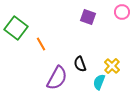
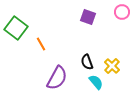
black semicircle: moved 7 px right, 2 px up
cyan semicircle: moved 3 px left; rotated 119 degrees clockwise
